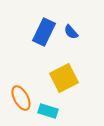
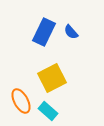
yellow square: moved 12 px left
orange ellipse: moved 3 px down
cyan rectangle: rotated 24 degrees clockwise
